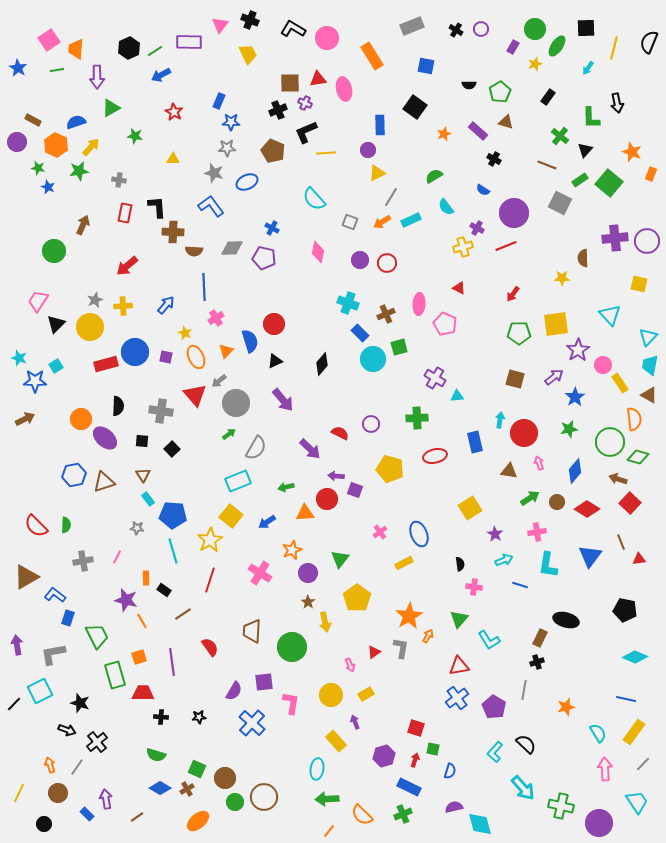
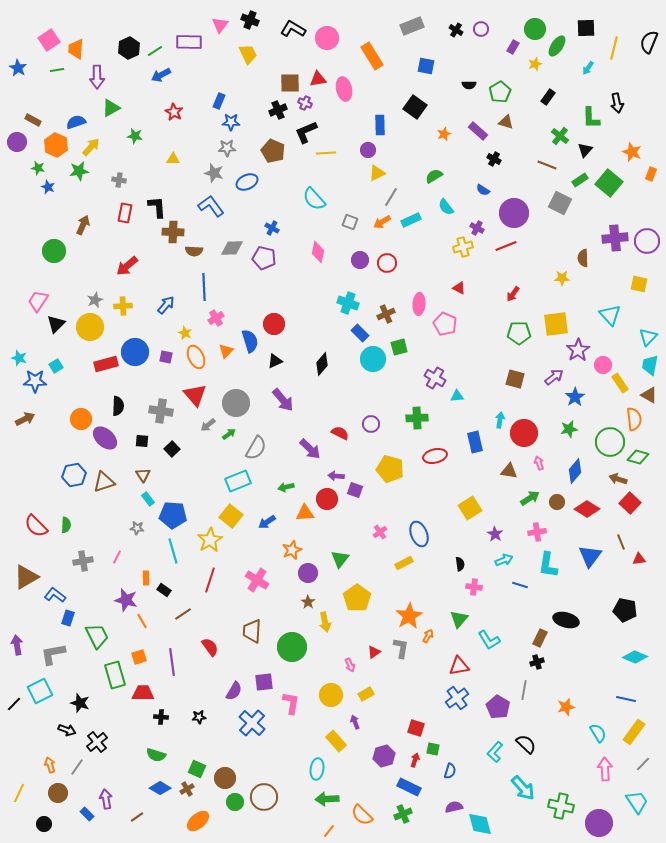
gray arrow at (219, 381): moved 11 px left, 44 px down
pink cross at (260, 573): moved 3 px left, 7 px down
purple pentagon at (494, 707): moved 4 px right
